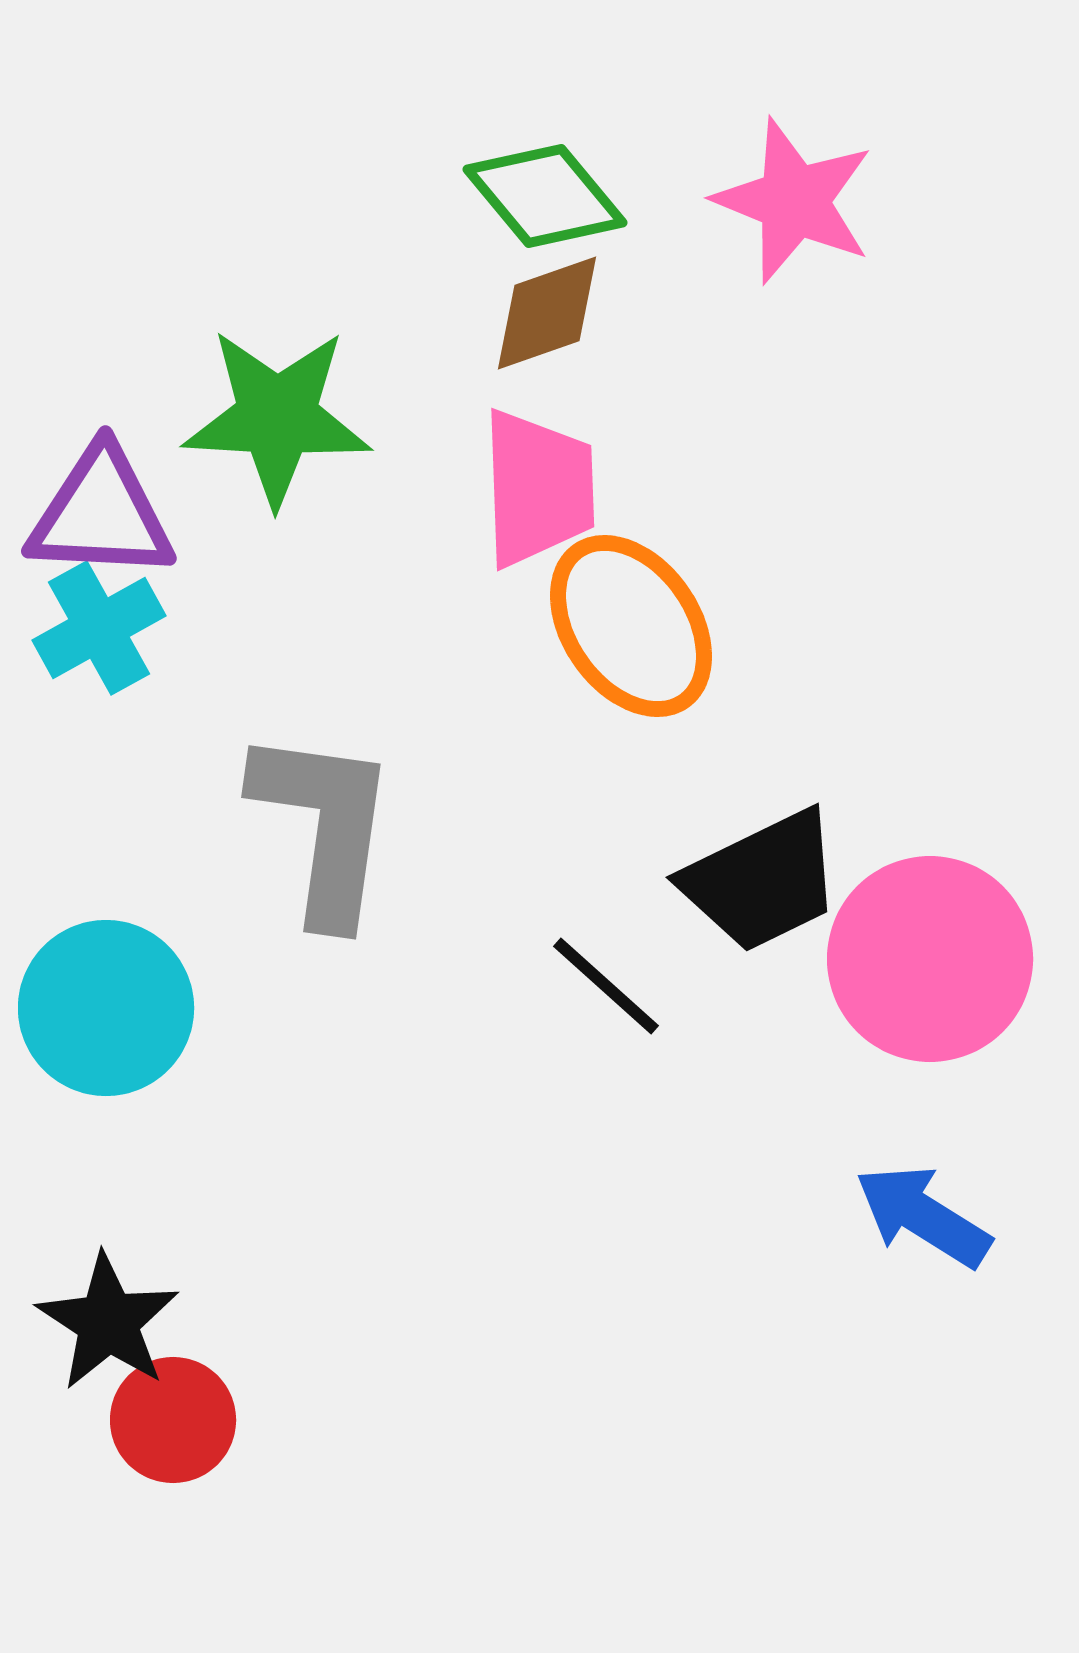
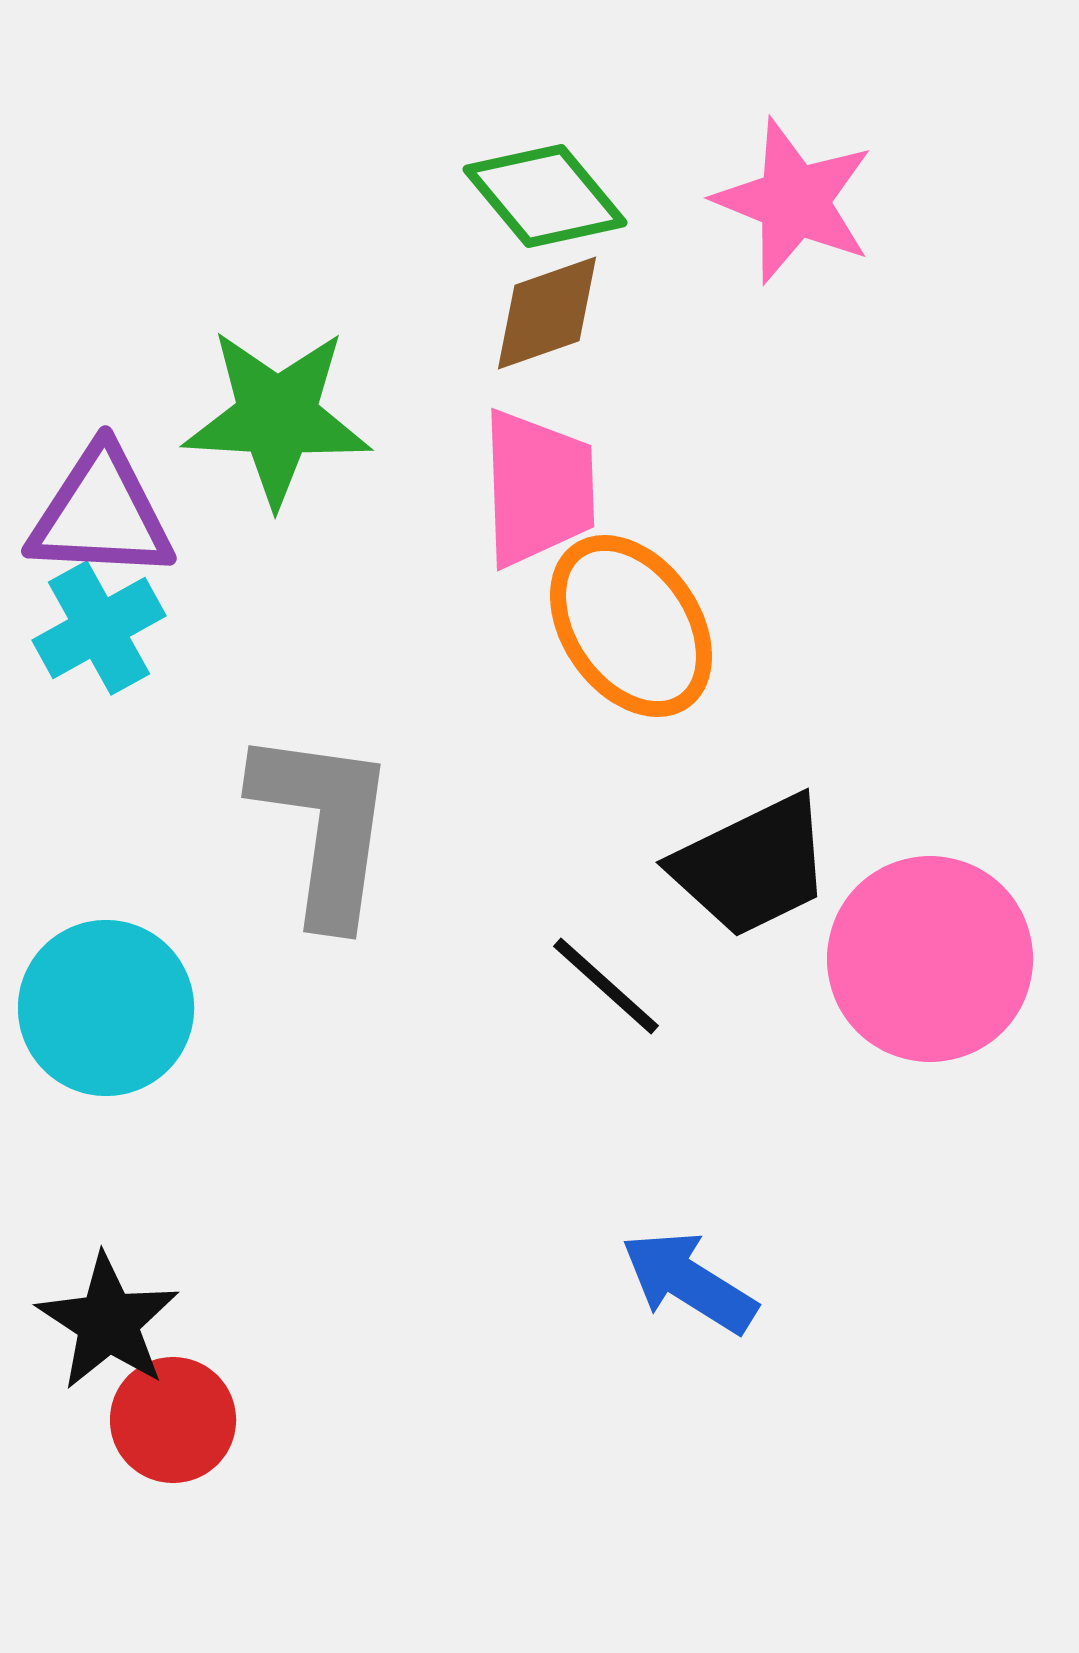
black trapezoid: moved 10 px left, 15 px up
blue arrow: moved 234 px left, 66 px down
